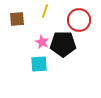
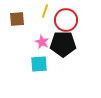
red circle: moved 13 px left
